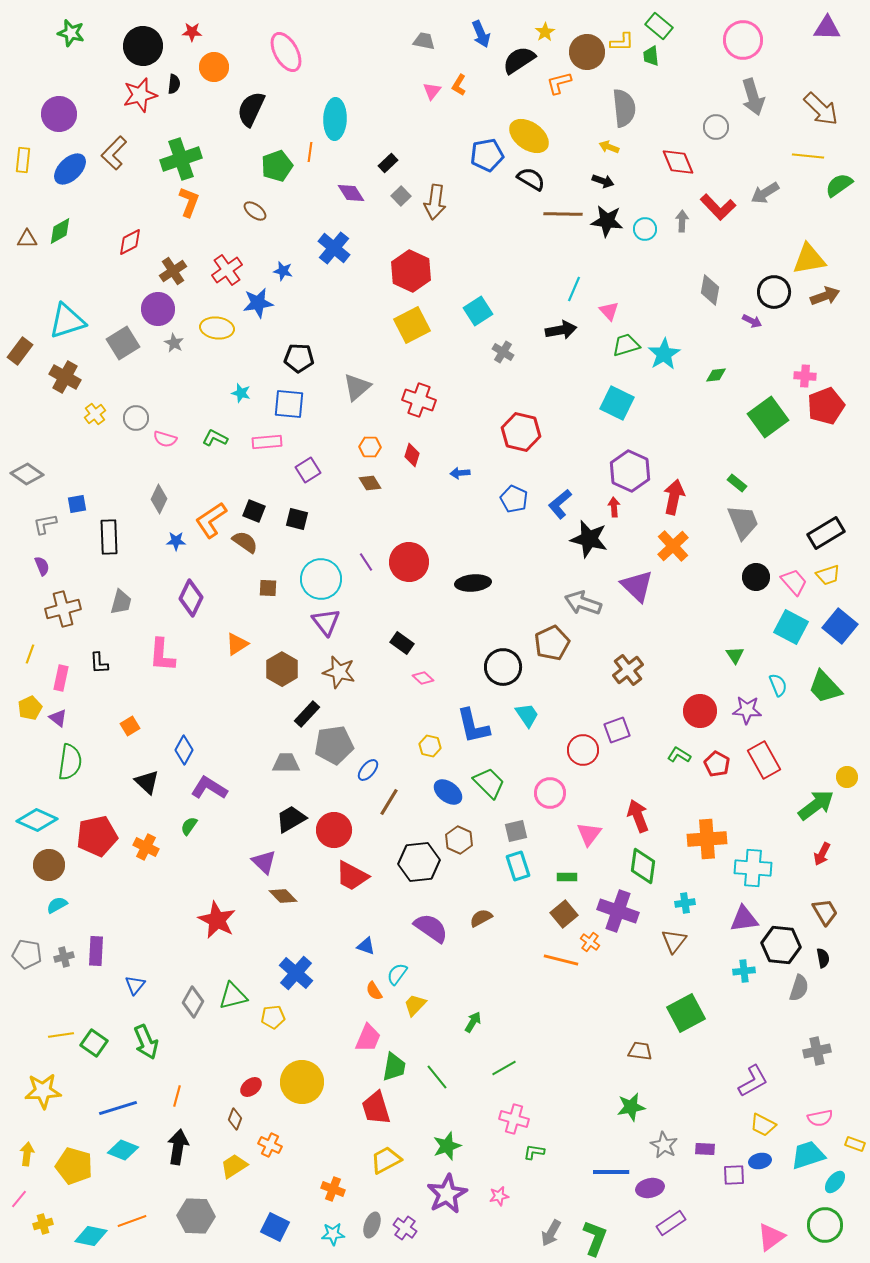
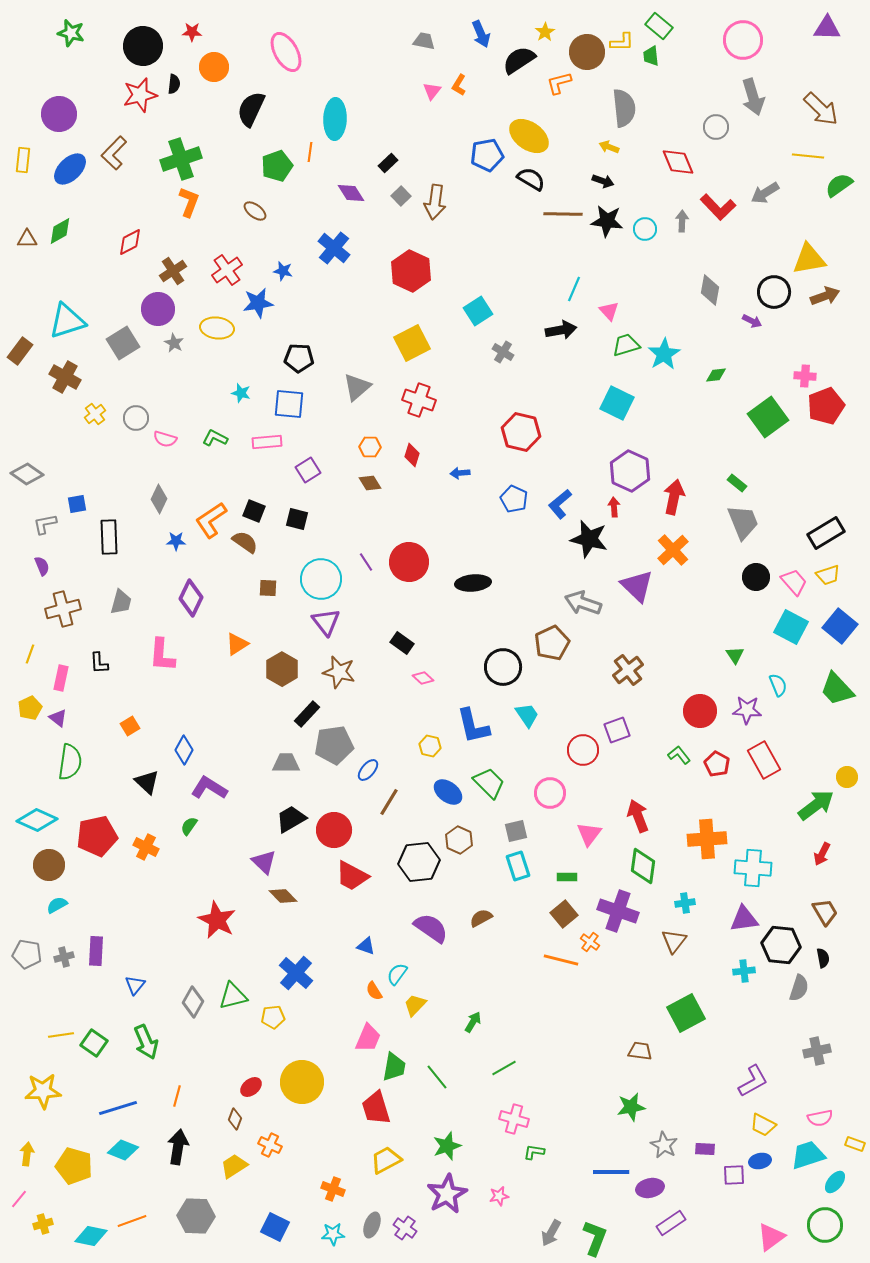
yellow square at (412, 325): moved 18 px down
orange cross at (673, 546): moved 4 px down
green trapezoid at (825, 687): moved 12 px right, 2 px down
green L-shape at (679, 755): rotated 20 degrees clockwise
